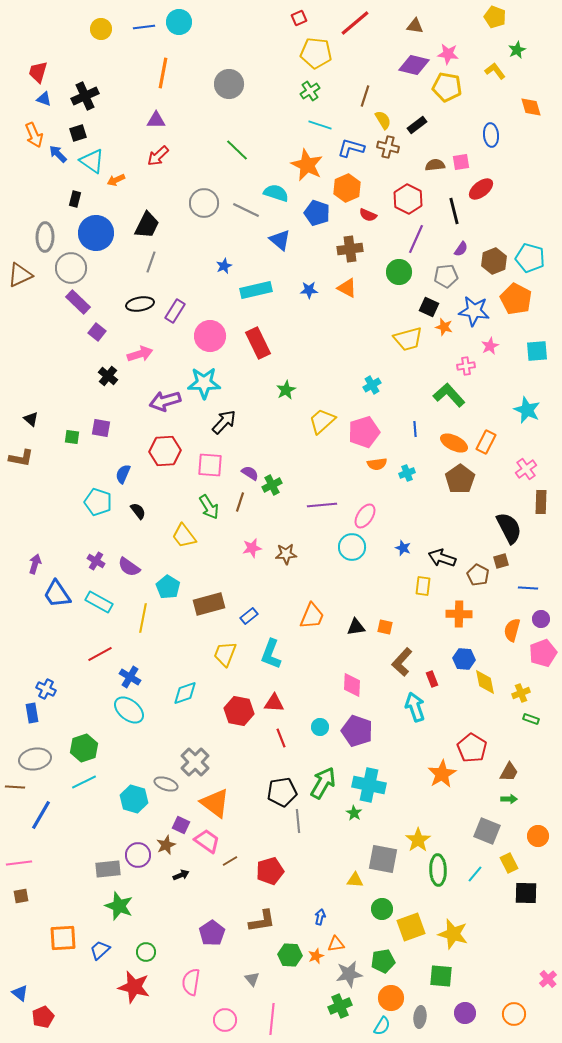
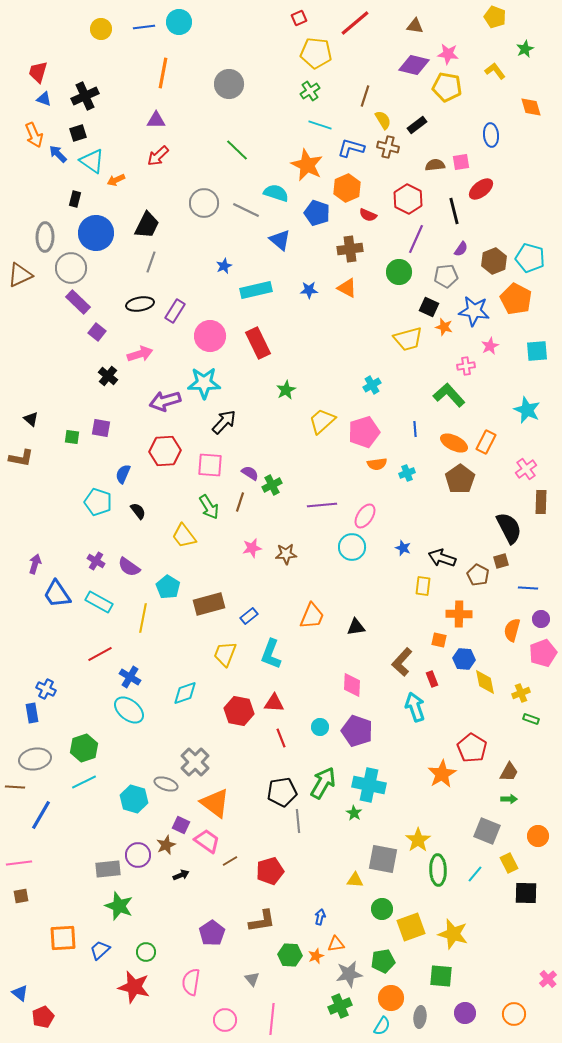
green star at (517, 50): moved 8 px right, 1 px up
orange square at (385, 627): moved 54 px right, 13 px down
